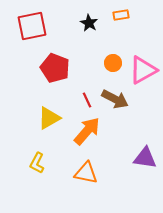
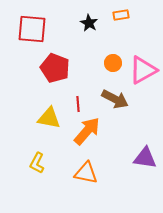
red square: moved 3 px down; rotated 16 degrees clockwise
red line: moved 9 px left, 4 px down; rotated 21 degrees clockwise
yellow triangle: rotated 40 degrees clockwise
